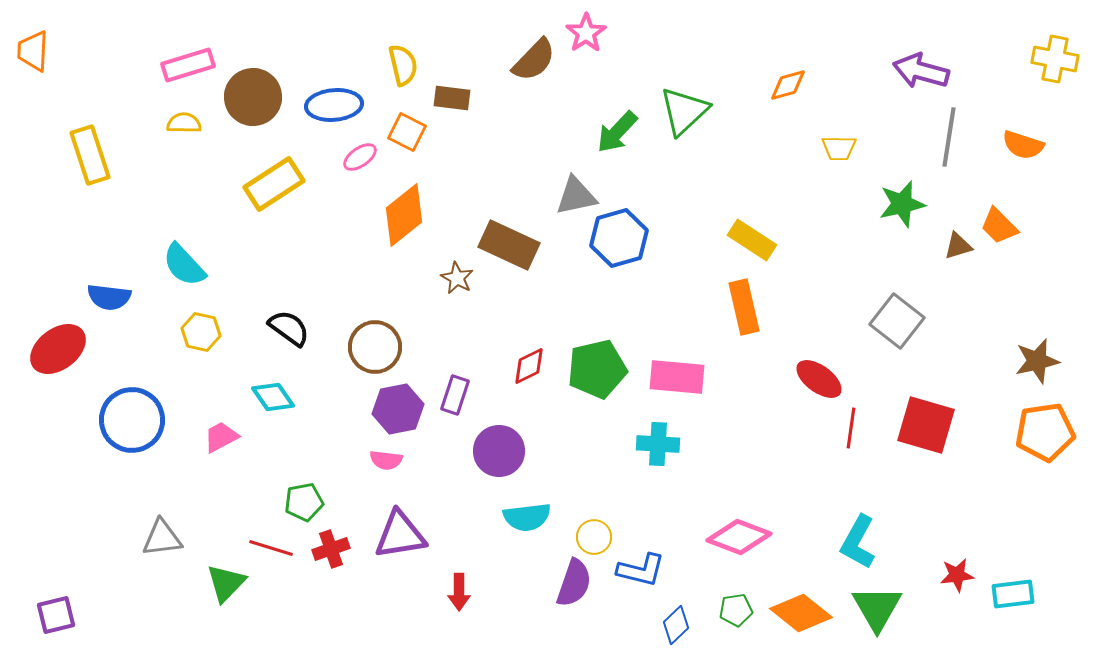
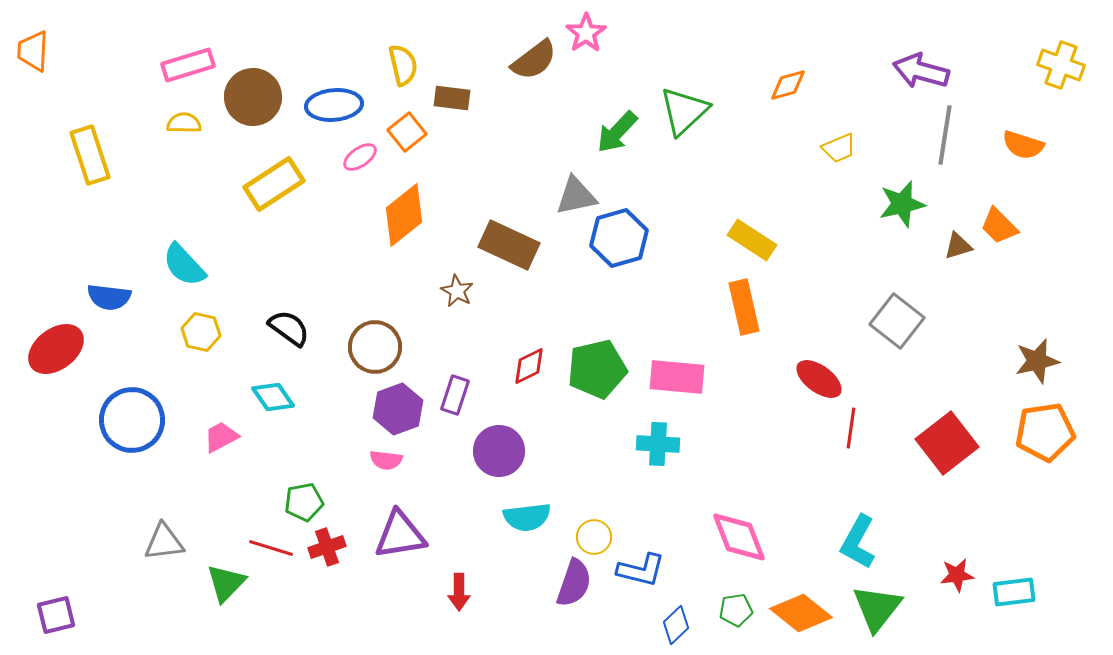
yellow cross at (1055, 59): moved 6 px right, 6 px down; rotated 9 degrees clockwise
brown semicircle at (534, 60): rotated 9 degrees clockwise
orange square at (407, 132): rotated 24 degrees clockwise
gray line at (949, 137): moved 4 px left, 2 px up
yellow trapezoid at (839, 148): rotated 24 degrees counterclockwise
brown star at (457, 278): moved 13 px down
red ellipse at (58, 349): moved 2 px left
purple hexagon at (398, 409): rotated 9 degrees counterclockwise
red square at (926, 425): moved 21 px right, 18 px down; rotated 36 degrees clockwise
pink diamond at (739, 537): rotated 48 degrees clockwise
gray triangle at (162, 538): moved 2 px right, 4 px down
red cross at (331, 549): moved 4 px left, 2 px up
cyan rectangle at (1013, 594): moved 1 px right, 2 px up
green triangle at (877, 608): rotated 8 degrees clockwise
